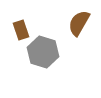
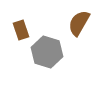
gray hexagon: moved 4 px right
